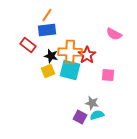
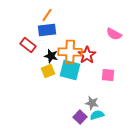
purple square: rotated 16 degrees clockwise
